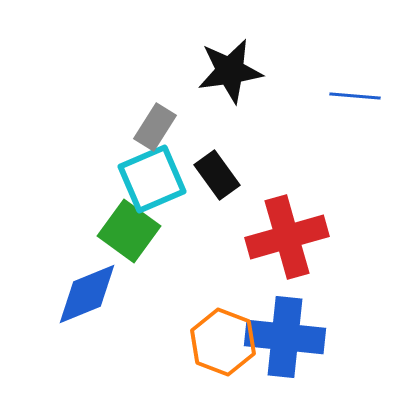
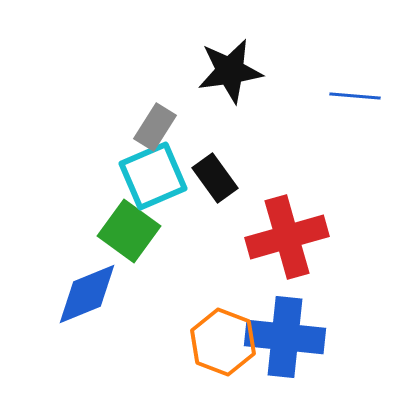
black rectangle: moved 2 px left, 3 px down
cyan square: moved 1 px right, 3 px up
